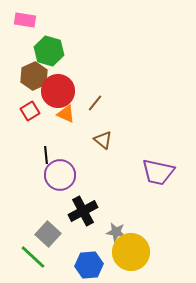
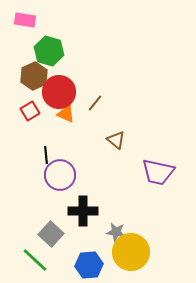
red circle: moved 1 px right, 1 px down
brown triangle: moved 13 px right
black cross: rotated 28 degrees clockwise
gray square: moved 3 px right
green line: moved 2 px right, 3 px down
